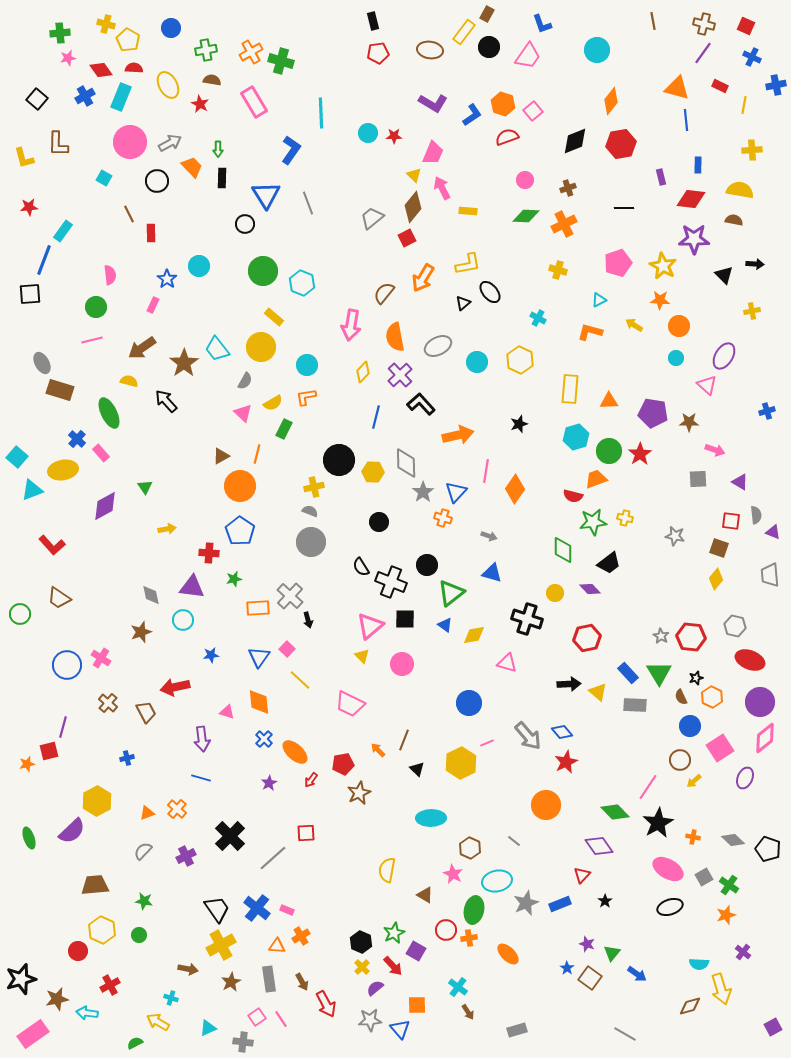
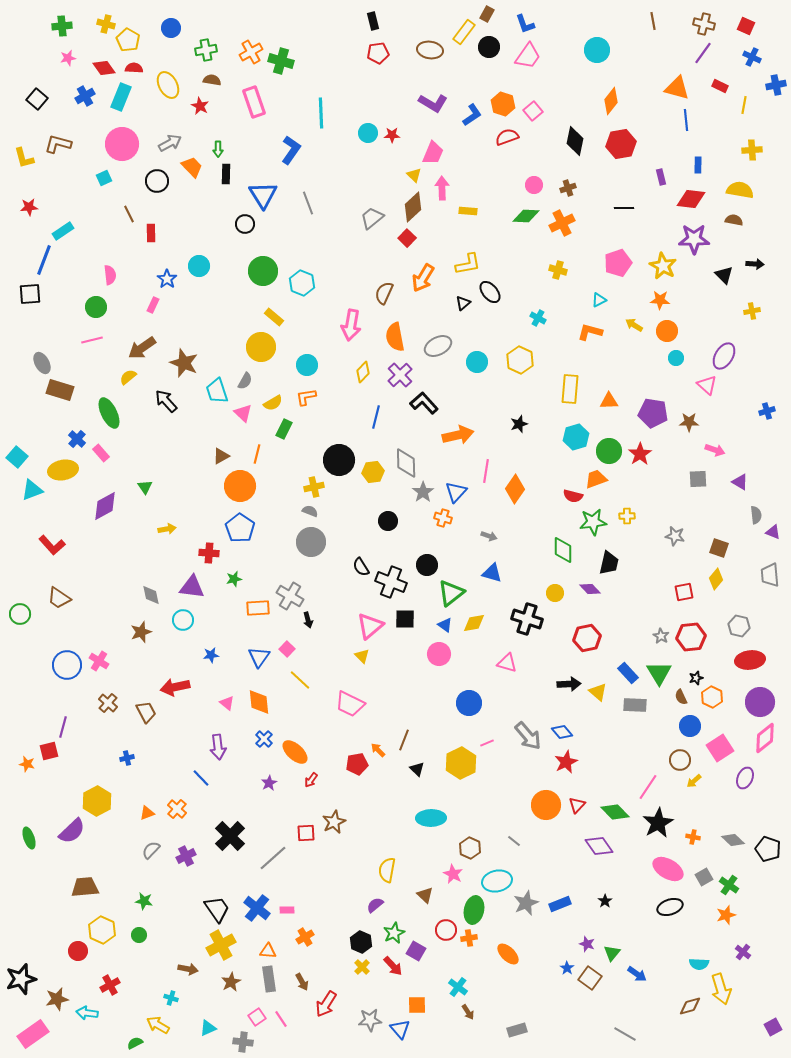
blue L-shape at (542, 24): moved 17 px left
green cross at (60, 33): moved 2 px right, 7 px up
red diamond at (101, 70): moved 3 px right, 2 px up
pink rectangle at (254, 102): rotated 12 degrees clockwise
red star at (200, 104): moved 2 px down
red star at (394, 136): moved 2 px left, 1 px up
black diamond at (575, 141): rotated 56 degrees counterclockwise
pink circle at (130, 142): moved 8 px left, 2 px down
brown L-shape at (58, 144): rotated 104 degrees clockwise
cyan square at (104, 178): rotated 35 degrees clockwise
black rectangle at (222, 178): moved 4 px right, 4 px up
pink circle at (525, 180): moved 9 px right, 5 px down
pink arrow at (442, 188): rotated 25 degrees clockwise
blue triangle at (266, 195): moved 3 px left
brown diamond at (413, 207): rotated 8 degrees clockwise
orange cross at (564, 224): moved 2 px left, 1 px up
cyan rectangle at (63, 231): rotated 20 degrees clockwise
red square at (407, 238): rotated 18 degrees counterclockwise
brown semicircle at (384, 293): rotated 15 degrees counterclockwise
orange circle at (679, 326): moved 12 px left, 5 px down
cyan trapezoid at (217, 349): moved 42 px down; rotated 20 degrees clockwise
brown star at (184, 363): rotated 16 degrees counterclockwise
yellow semicircle at (129, 381): moved 1 px left, 4 px up; rotated 54 degrees counterclockwise
black L-shape at (421, 404): moved 3 px right, 1 px up
yellow hexagon at (373, 472): rotated 10 degrees counterclockwise
yellow cross at (625, 518): moved 2 px right, 2 px up; rotated 14 degrees counterclockwise
red square at (731, 521): moved 47 px left, 71 px down; rotated 18 degrees counterclockwise
black circle at (379, 522): moved 9 px right, 1 px up
blue pentagon at (240, 531): moved 3 px up
black trapezoid at (609, 563): rotated 40 degrees counterclockwise
gray cross at (290, 596): rotated 12 degrees counterclockwise
gray hexagon at (735, 626): moved 4 px right
yellow diamond at (474, 635): moved 12 px up
red hexagon at (691, 637): rotated 12 degrees counterclockwise
pink cross at (101, 658): moved 2 px left, 3 px down
red ellipse at (750, 660): rotated 28 degrees counterclockwise
pink circle at (402, 664): moved 37 px right, 10 px up
pink triangle at (227, 712): moved 9 px up; rotated 21 degrees clockwise
purple arrow at (202, 739): moved 16 px right, 8 px down
orange star at (27, 764): rotated 28 degrees clockwise
red pentagon at (343, 764): moved 14 px right
blue line at (201, 778): rotated 30 degrees clockwise
brown star at (359, 793): moved 25 px left, 29 px down
gray semicircle at (143, 851): moved 8 px right, 1 px up
red triangle at (582, 875): moved 5 px left, 70 px up
brown trapezoid at (95, 885): moved 10 px left, 2 px down
brown triangle at (425, 895): rotated 12 degrees clockwise
pink rectangle at (287, 910): rotated 24 degrees counterclockwise
orange cross at (301, 936): moved 4 px right, 1 px down
orange triangle at (277, 946): moved 9 px left, 5 px down
purple semicircle at (375, 988): moved 83 px up
red arrow at (326, 1004): rotated 60 degrees clockwise
yellow arrow at (158, 1022): moved 3 px down
